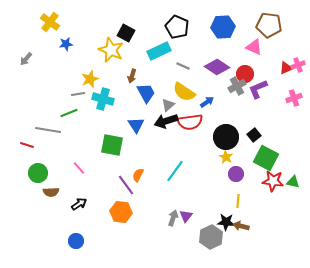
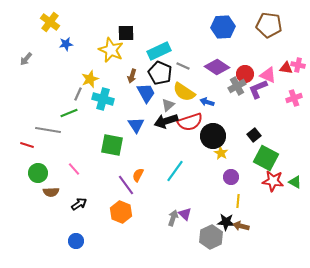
black pentagon at (177, 27): moved 17 px left, 46 px down
black square at (126, 33): rotated 30 degrees counterclockwise
pink triangle at (254, 47): moved 14 px right, 28 px down
pink cross at (298, 65): rotated 32 degrees clockwise
red triangle at (286, 68): rotated 32 degrees clockwise
gray line at (78, 94): rotated 56 degrees counterclockwise
blue arrow at (207, 102): rotated 128 degrees counterclockwise
red semicircle at (190, 122): rotated 10 degrees counterclockwise
black circle at (226, 137): moved 13 px left, 1 px up
yellow star at (226, 157): moved 5 px left, 4 px up
pink line at (79, 168): moved 5 px left, 1 px down
purple circle at (236, 174): moved 5 px left, 3 px down
green triangle at (293, 182): moved 2 px right; rotated 16 degrees clockwise
orange hexagon at (121, 212): rotated 15 degrees clockwise
purple triangle at (186, 216): moved 1 px left, 2 px up; rotated 24 degrees counterclockwise
